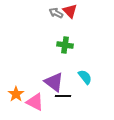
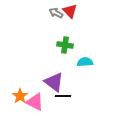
cyan semicircle: moved 15 px up; rotated 56 degrees counterclockwise
orange star: moved 4 px right, 2 px down
